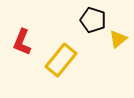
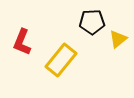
black pentagon: moved 1 px left, 2 px down; rotated 20 degrees counterclockwise
